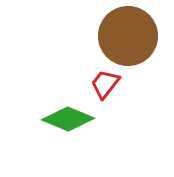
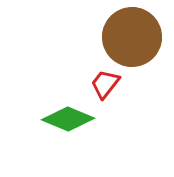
brown circle: moved 4 px right, 1 px down
